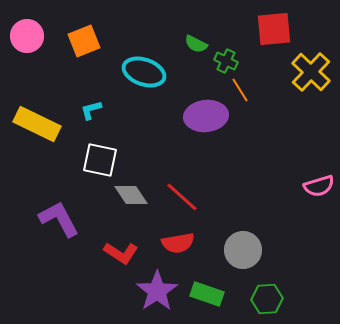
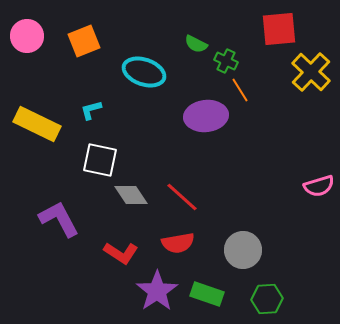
red square: moved 5 px right
